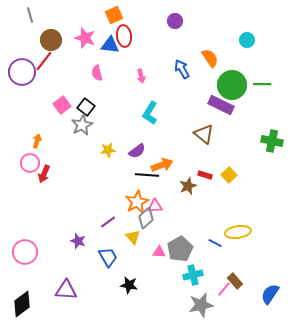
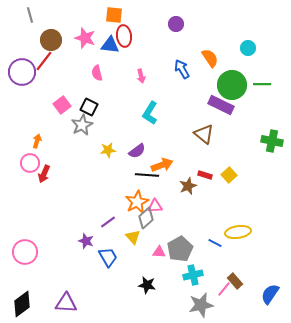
orange square at (114, 15): rotated 30 degrees clockwise
purple circle at (175, 21): moved 1 px right, 3 px down
cyan circle at (247, 40): moved 1 px right, 8 px down
black square at (86, 107): moved 3 px right; rotated 12 degrees counterclockwise
purple star at (78, 241): moved 8 px right
black star at (129, 285): moved 18 px right
purple triangle at (66, 290): moved 13 px down
